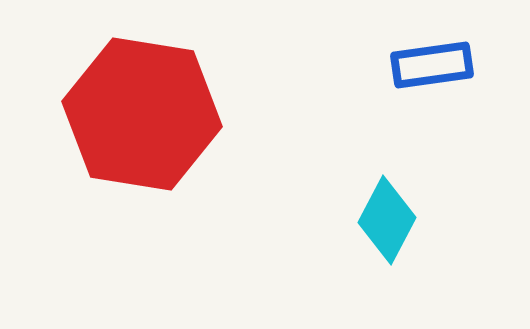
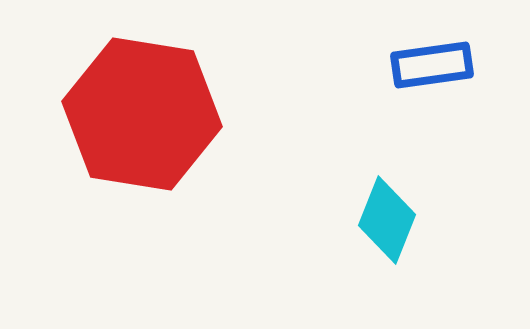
cyan diamond: rotated 6 degrees counterclockwise
